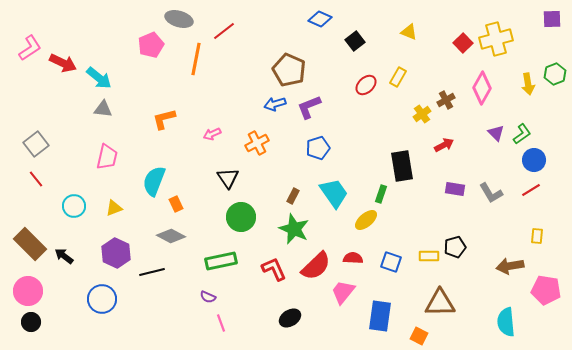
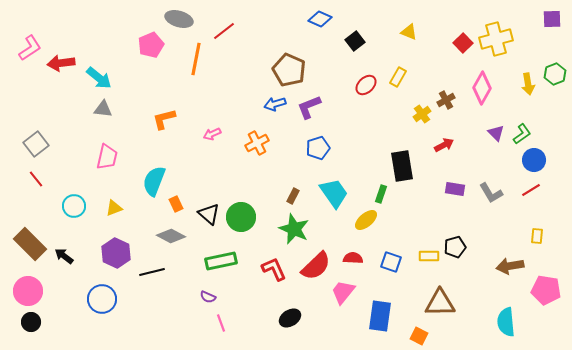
red arrow at (63, 63): moved 2 px left; rotated 148 degrees clockwise
black triangle at (228, 178): moved 19 px left, 36 px down; rotated 15 degrees counterclockwise
